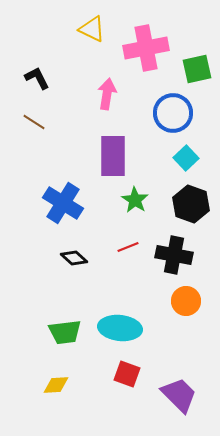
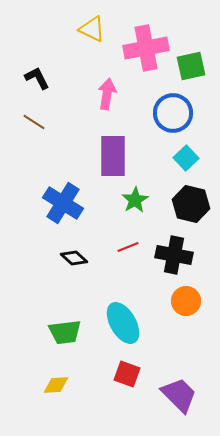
green square: moved 6 px left, 3 px up
green star: rotated 8 degrees clockwise
black hexagon: rotated 6 degrees counterclockwise
cyan ellipse: moved 3 px right, 5 px up; rotated 54 degrees clockwise
